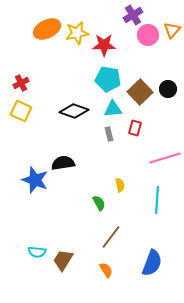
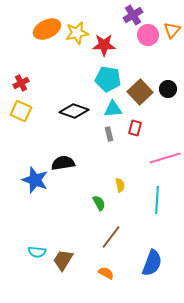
orange semicircle: moved 3 px down; rotated 28 degrees counterclockwise
